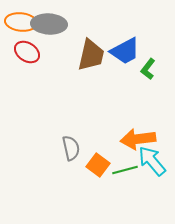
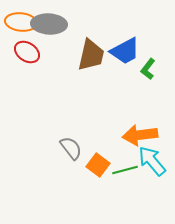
orange arrow: moved 2 px right, 4 px up
gray semicircle: rotated 25 degrees counterclockwise
